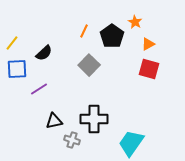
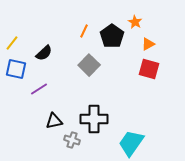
blue square: moved 1 px left; rotated 15 degrees clockwise
